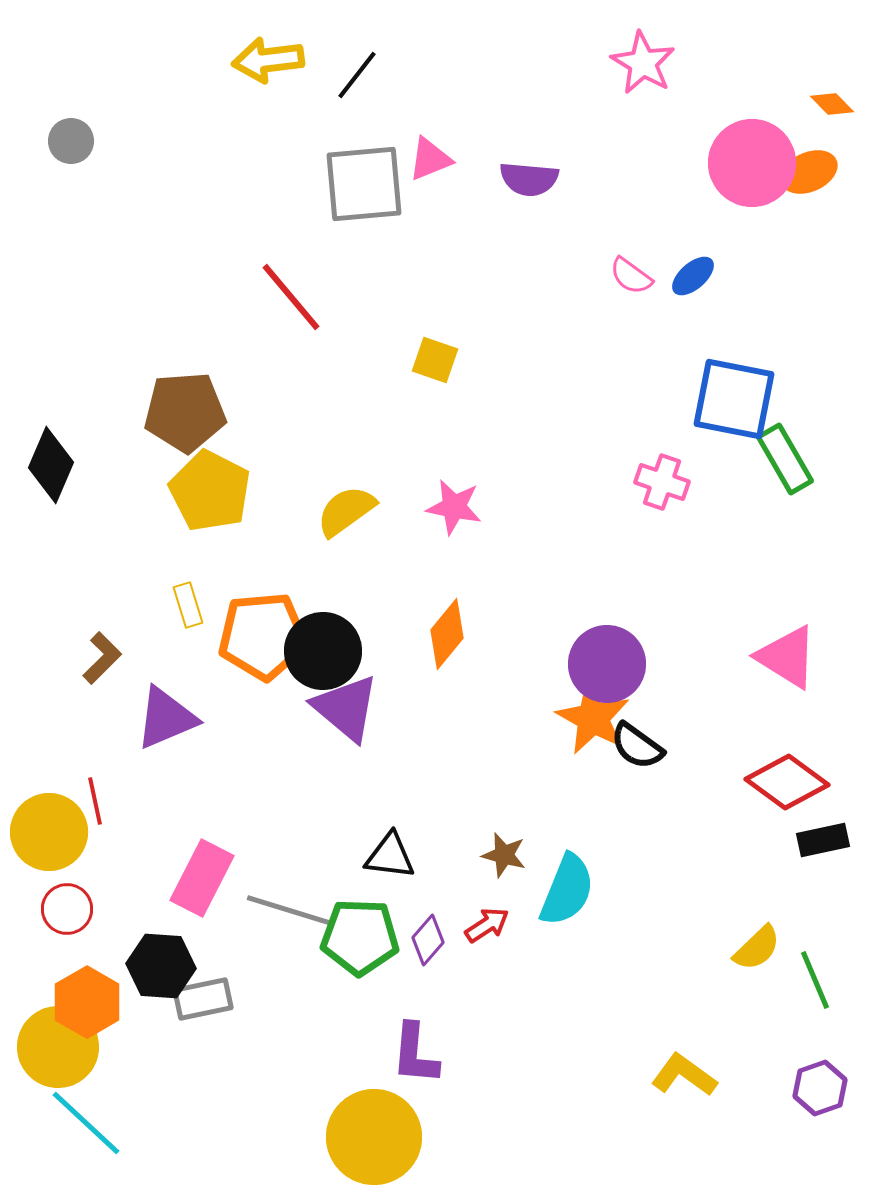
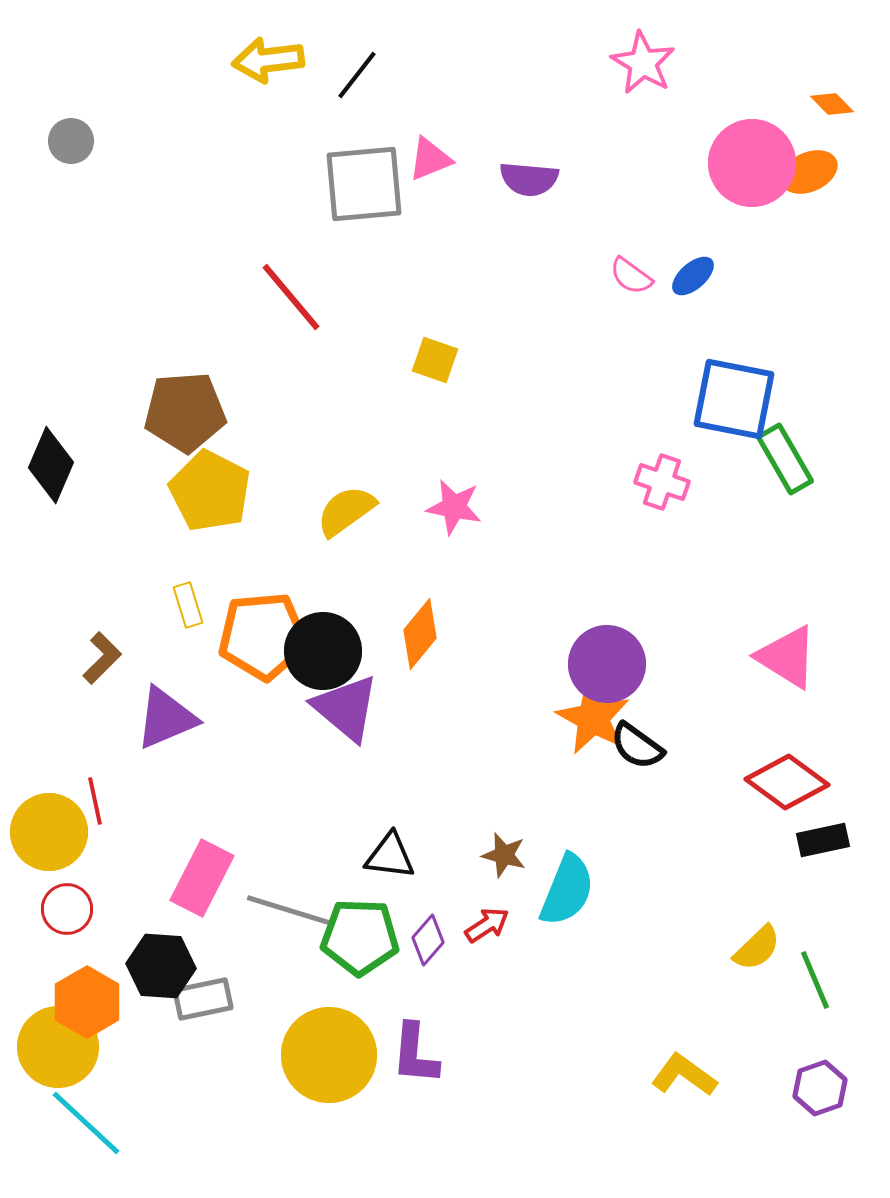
orange diamond at (447, 634): moved 27 px left
yellow circle at (374, 1137): moved 45 px left, 82 px up
